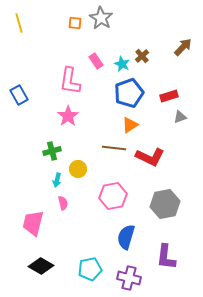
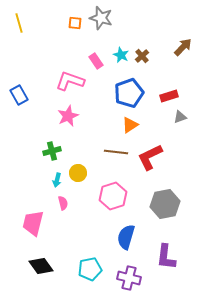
gray star: rotated 15 degrees counterclockwise
cyan star: moved 1 px left, 9 px up
pink L-shape: rotated 100 degrees clockwise
pink star: rotated 10 degrees clockwise
brown line: moved 2 px right, 4 px down
red L-shape: rotated 128 degrees clockwise
yellow circle: moved 4 px down
pink hexagon: rotated 8 degrees counterclockwise
black diamond: rotated 25 degrees clockwise
